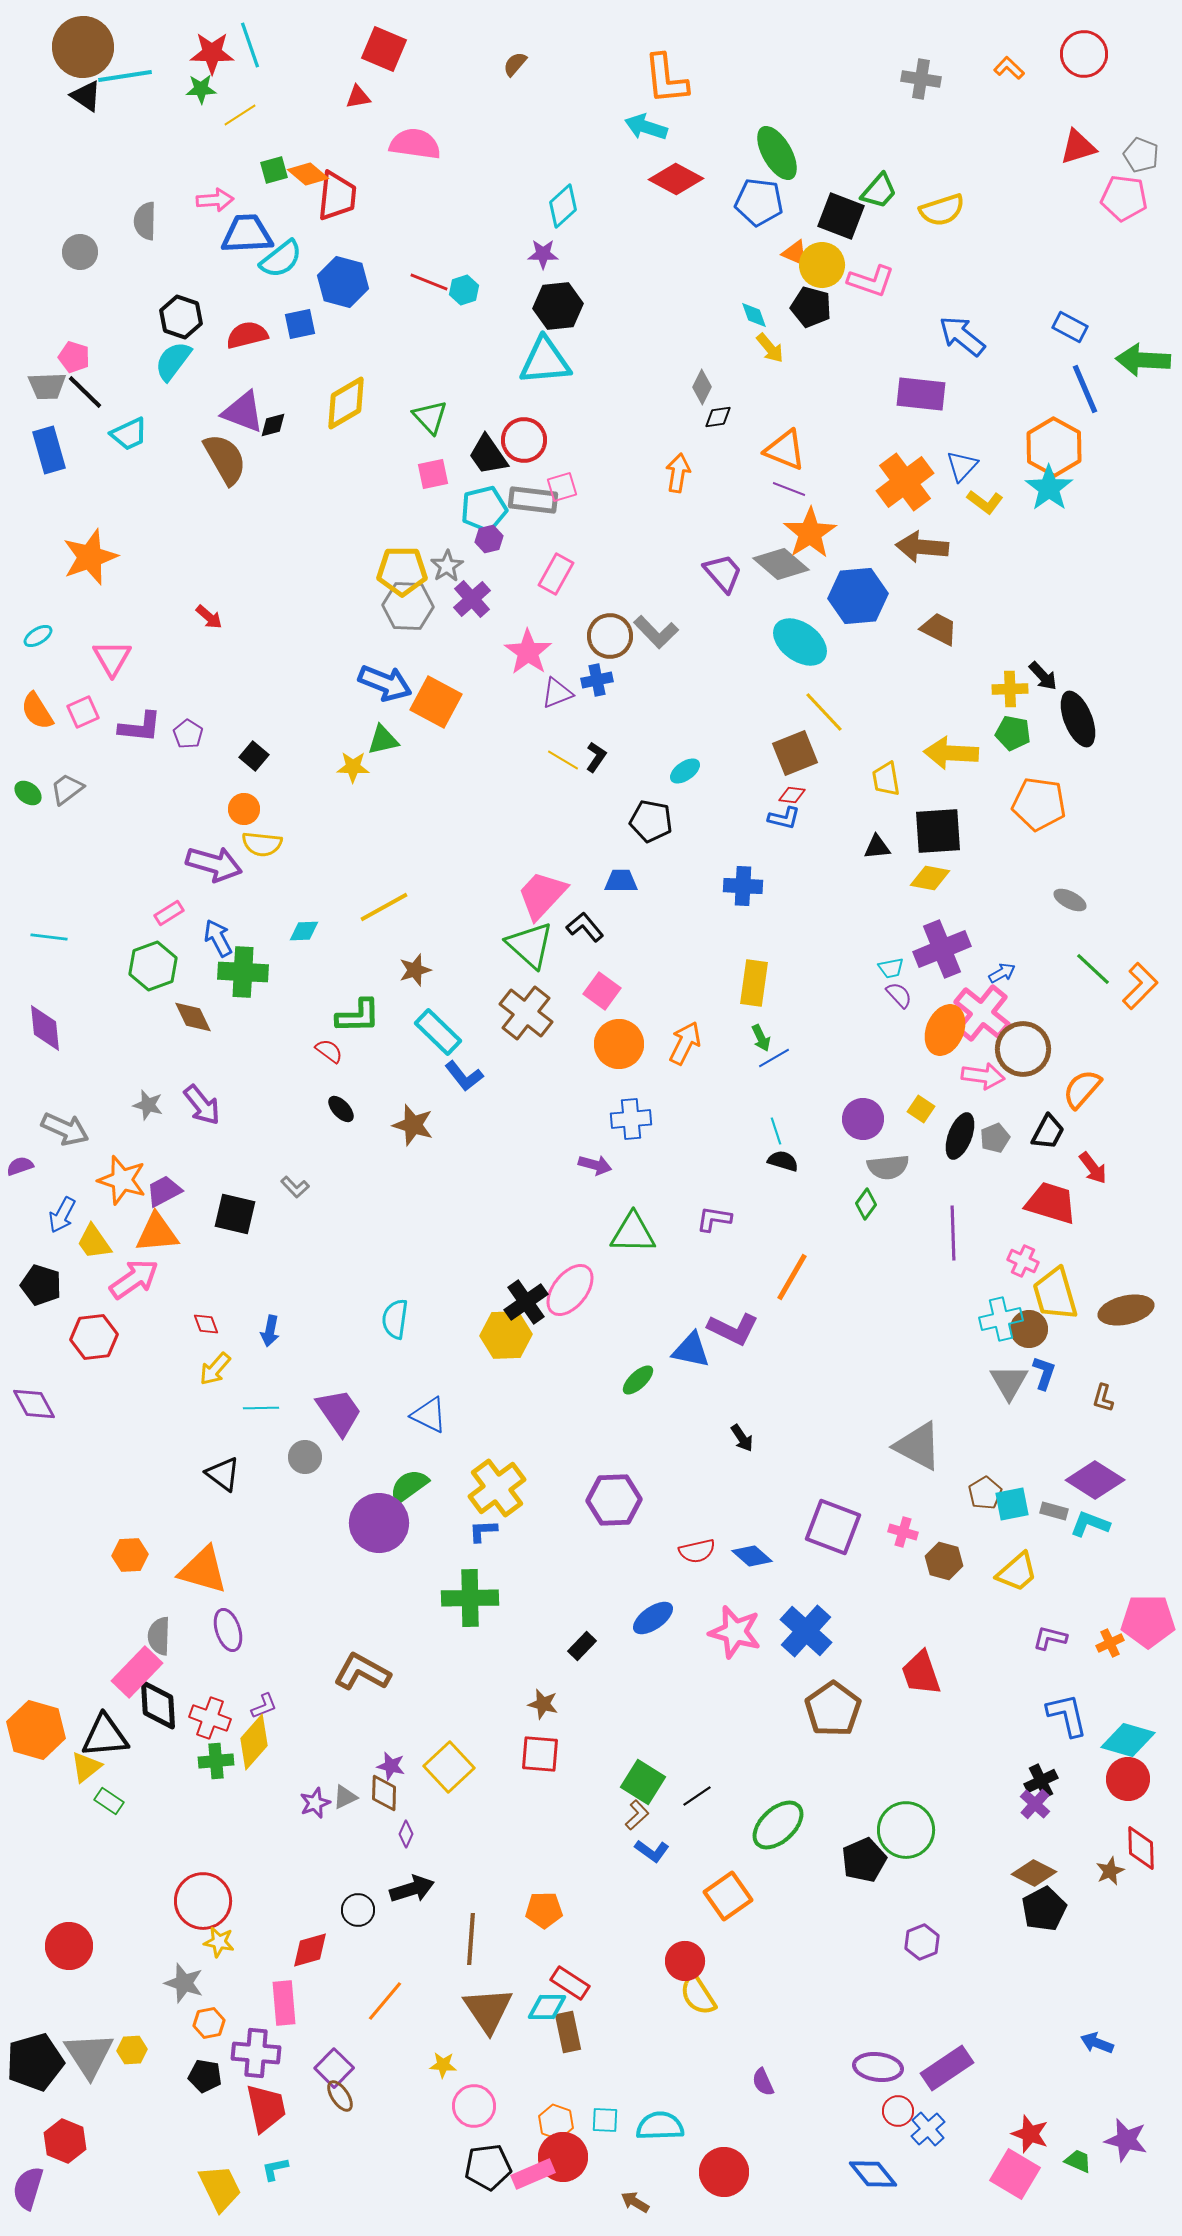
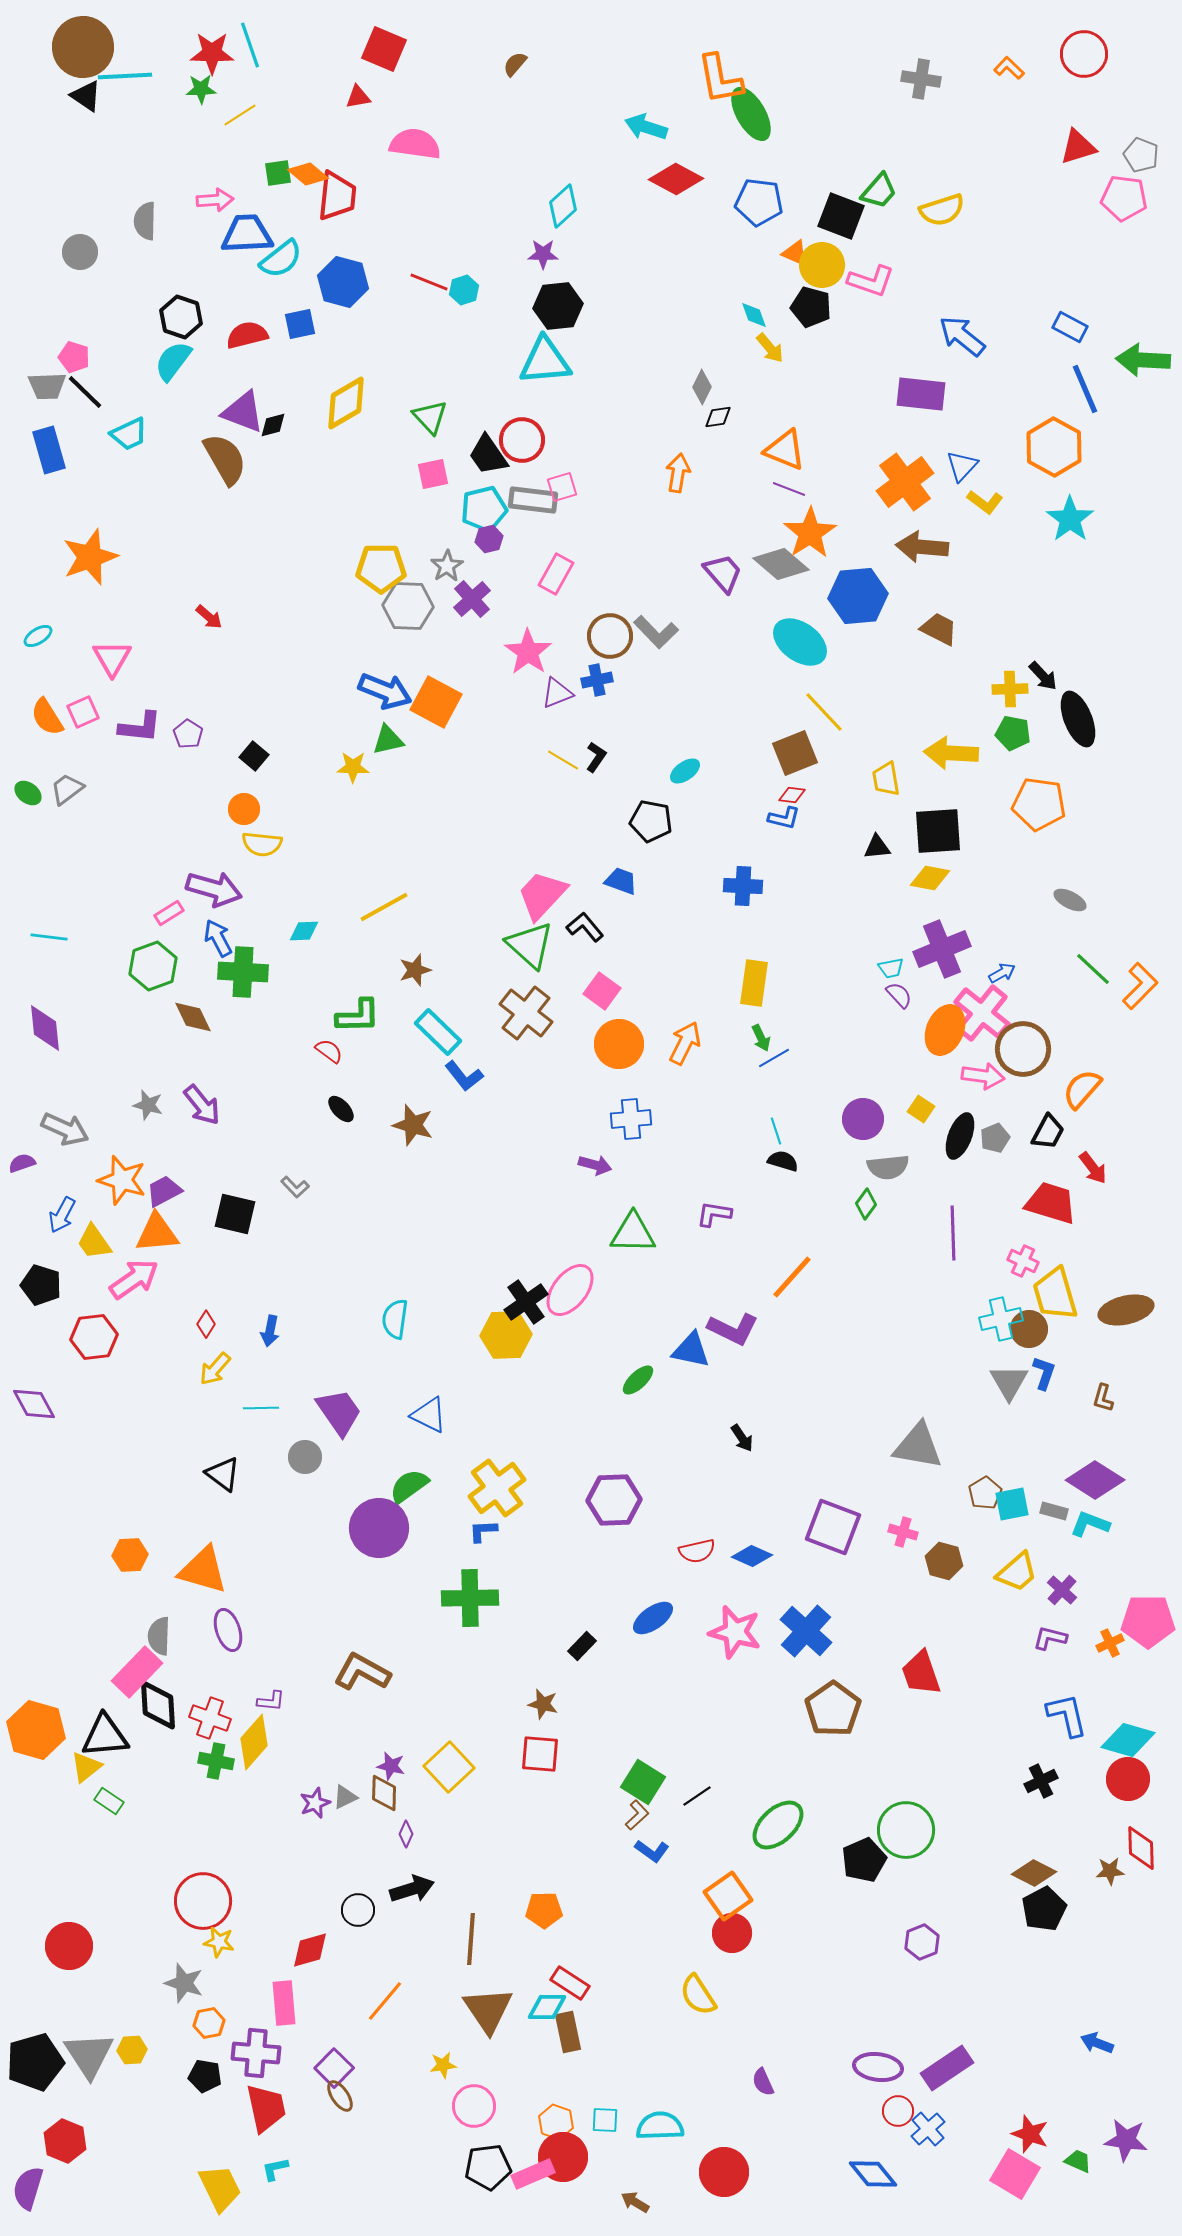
cyan line at (125, 76): rotated 6 degrees clockwise
orange L-shape at (666, 79): moved 54 px right; rotated 4 degrees counterclockwise
green ellipse at (777, 153): moved 26 px left, 39 px up
green square at (274, 170): moved 4 px right, 3 px down; rotated 8 degrees clockwise
red circle at (524, 440): moved 2 px left
cyan star at (1049, 488): moved 21 px right, 31 px down
yellow pentagon at (402, 571): moved 21 px left, 3 px up
blue arrow at (385, 683): moved 8 px down
orange semicircle at (37, 711): moved 10 px right, 6 px down
green triangle at (383, 740): moved 5 px right
purple arrow at (214, 864): moved 25 px down
blue trapezoid at (621, 881): rotated 20 degrees clockwise
purple semicircle at (20, 1166): moved 2 px right, 3 px up
purple L-shape at (714, 1219): moved 5 px up
orange line at (792, 1277): rotated 12 degrees clockwise
red diamond at (206, 1324): rotated 52 degrees clockwise
gray triangle at (918, 1446): rotated 18 degrees counterclockwise
purple circle at (379, 1523): moved 5 px down
blue diamond at (752, 1556): rotated 18 degrees counterclockwise
purple L-shape at (264, 1706): moved 7 px right, 5 px up; rotated 28 degrees clockwise
green cross at (216, 1761): rotated 16 degrees clockwise
purple cross at (1035, 1804): moved 27 px right, 214 px up
brown star at (1110, 1871): rotated 20 degrees clockwise
red circle at (685, 1961): moved 47 px right, 28 px up
yellow star at (443, 2065): rotated 12 degrees counterclockwise
purple star at (1126, 2140): rotated 6 degrees counterclockwise
